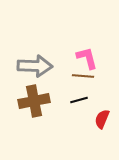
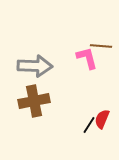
brown line: moved 18 px right, 30 px up
black line: moved 10 px right, 25 px down; rotated 42 degrees counterclockwise
